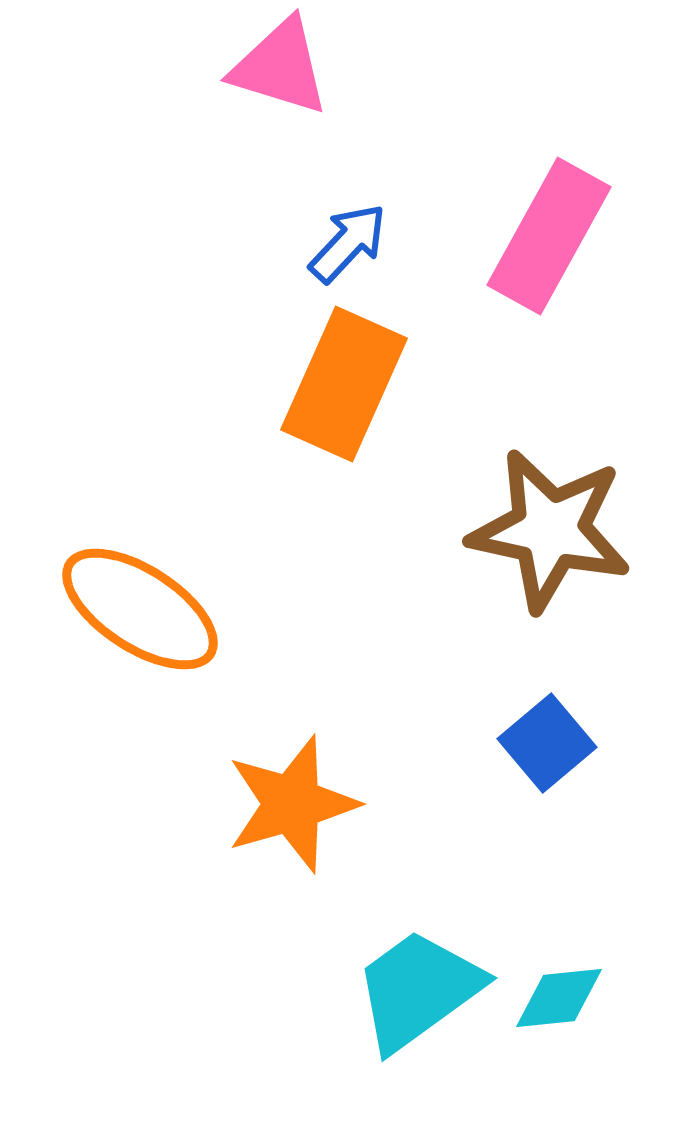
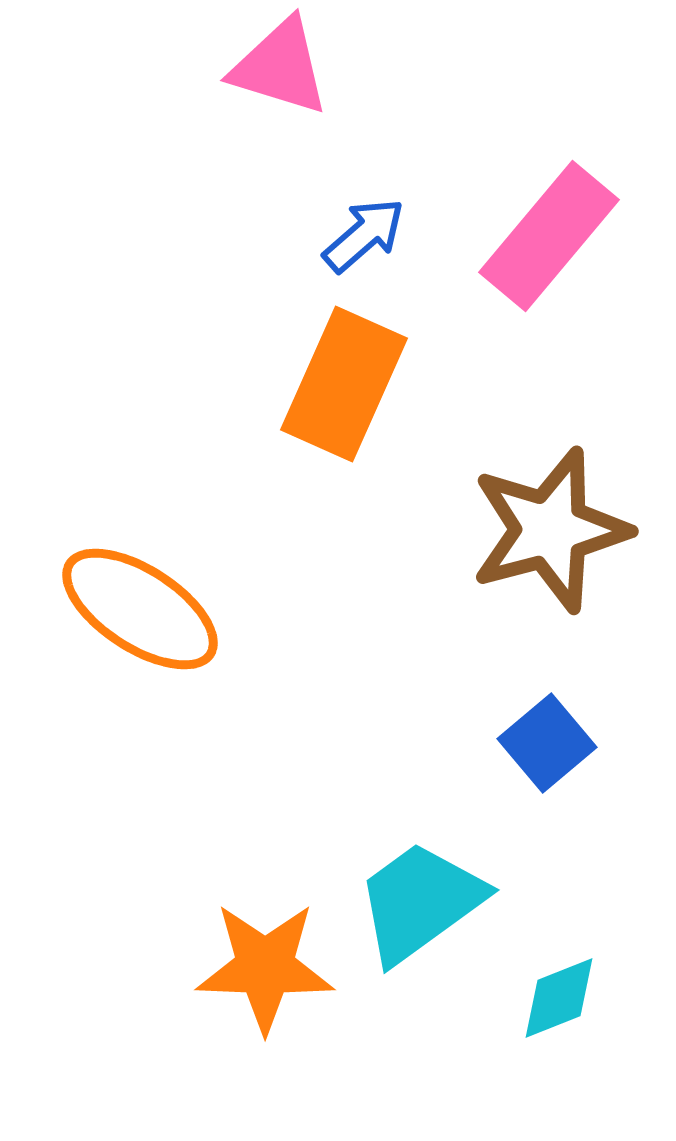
pink rectangle: rotated 11 degrees clockwise
blue arrow: moved 16 px right, 8 px up; rotated 6 degrees clockwise
brown star: rotated 27 degrees counterclockwise
orange star: moved 27 px left, 163 px down; rotated 18 degrees clockwise
cyan trapezoid: moved 2 px right, 88 px up
cyan diamond: rotated 16 degrees counterclockwise
